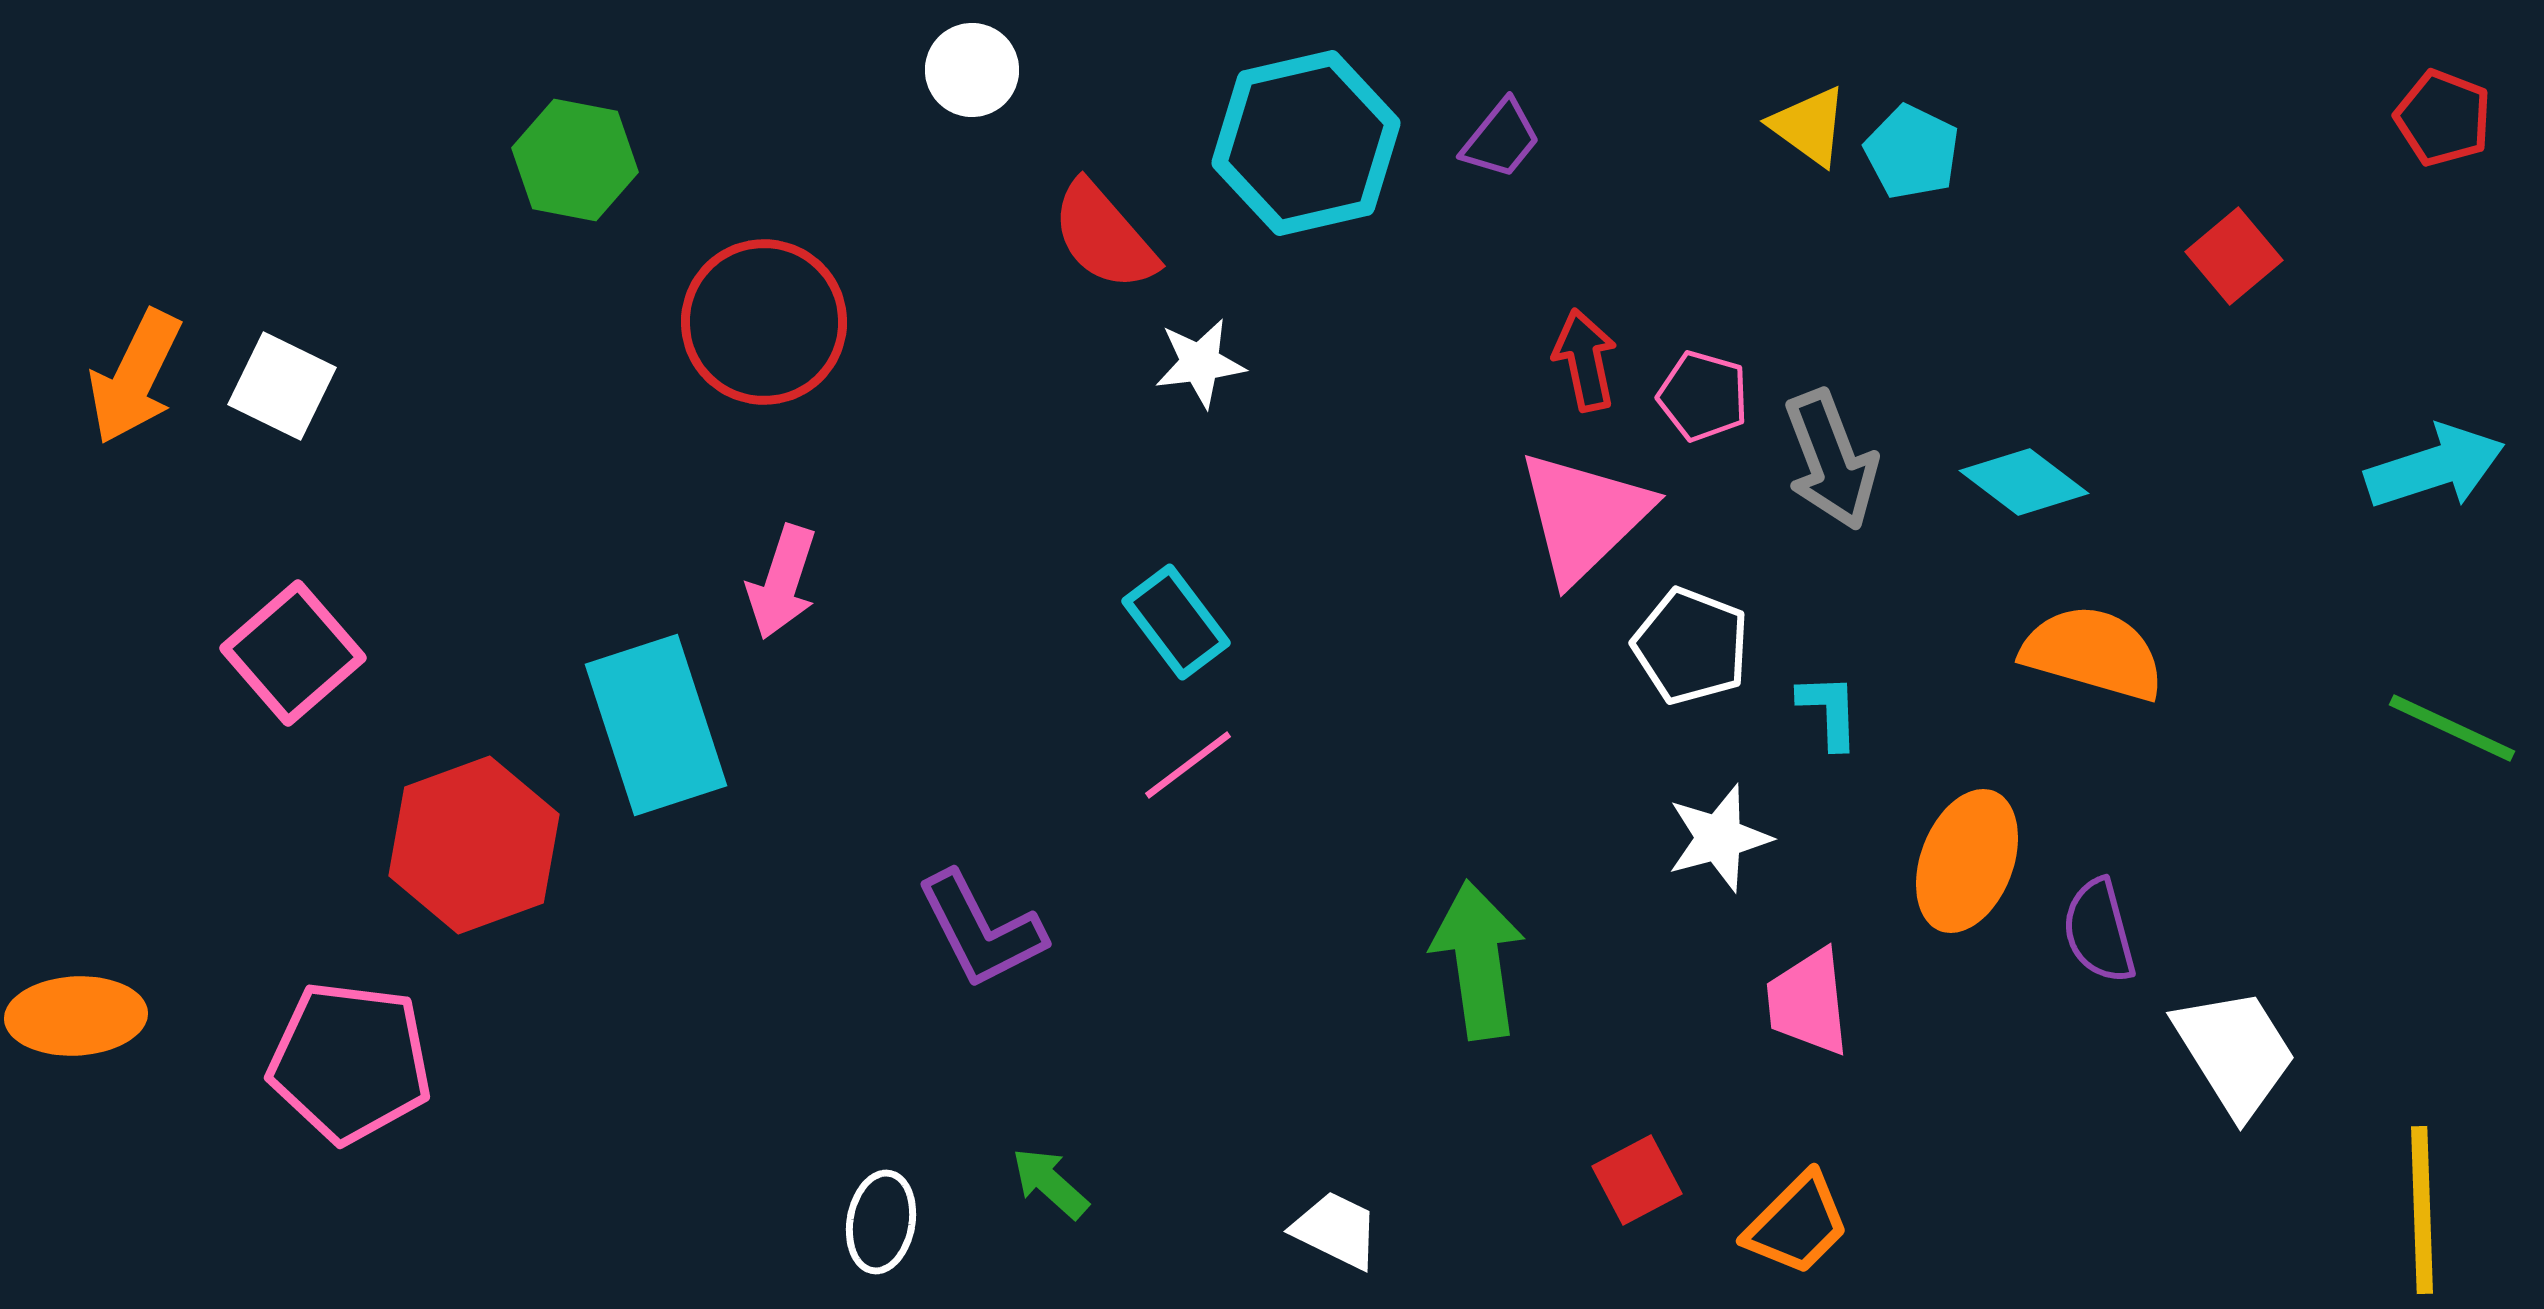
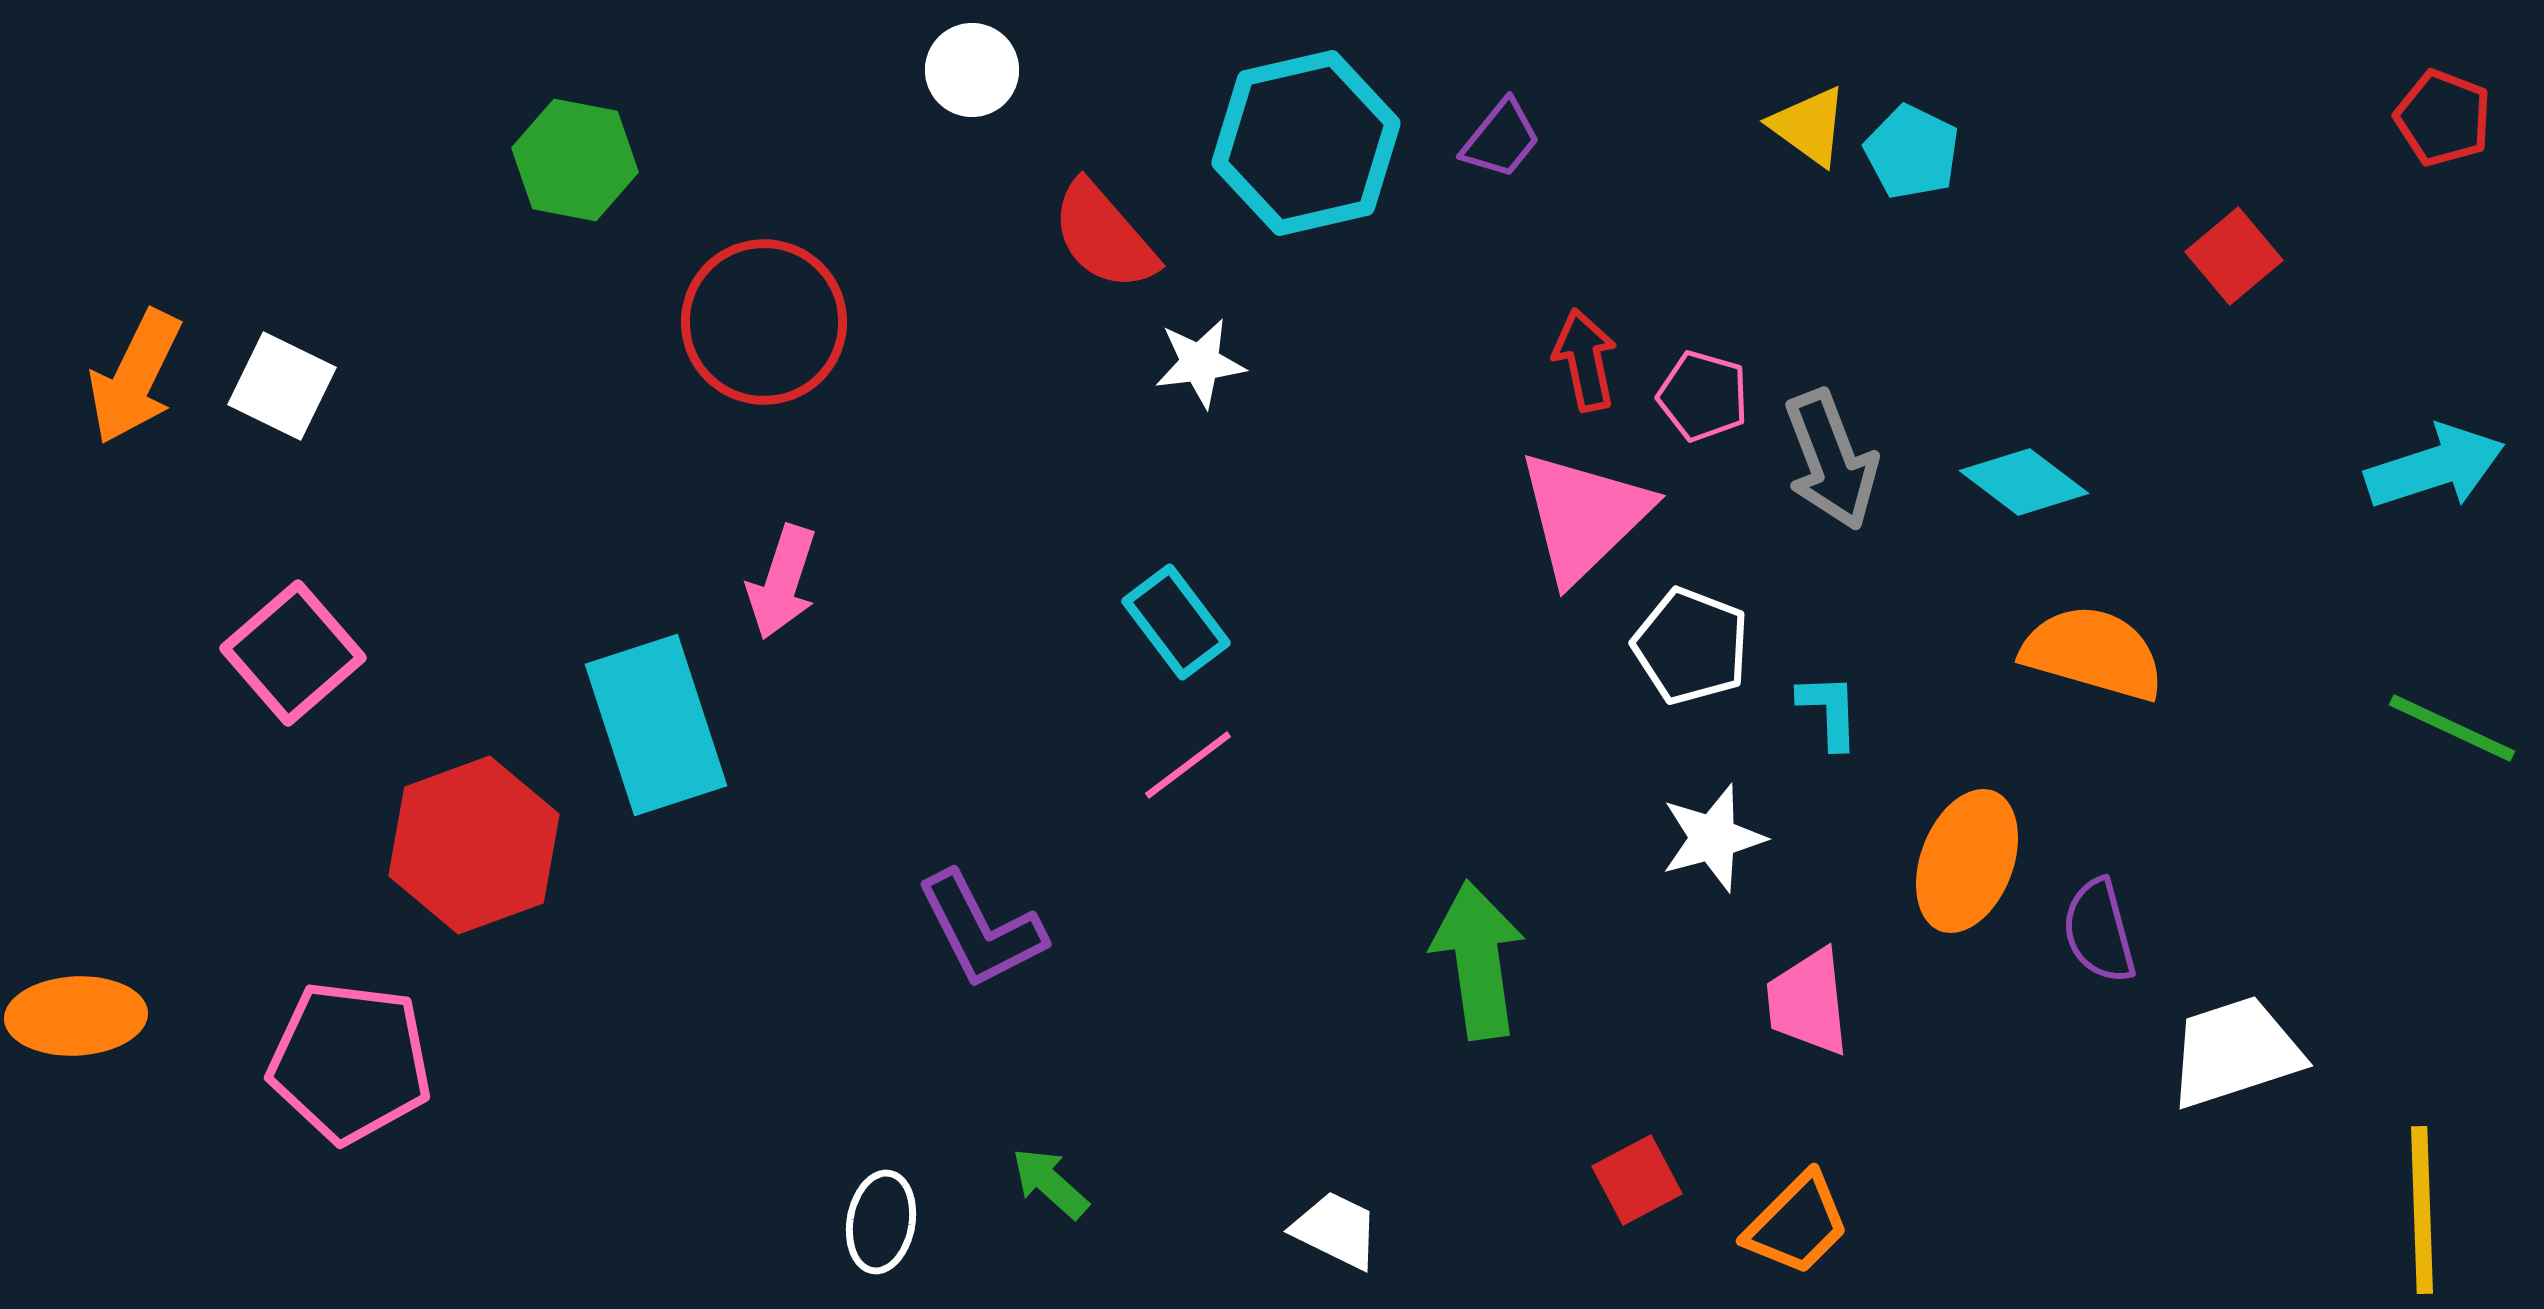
white star at (1719, 838): moved 6 px left
white trapezoid at (2235, 1052): rotated 76 degrees counterclockwise
